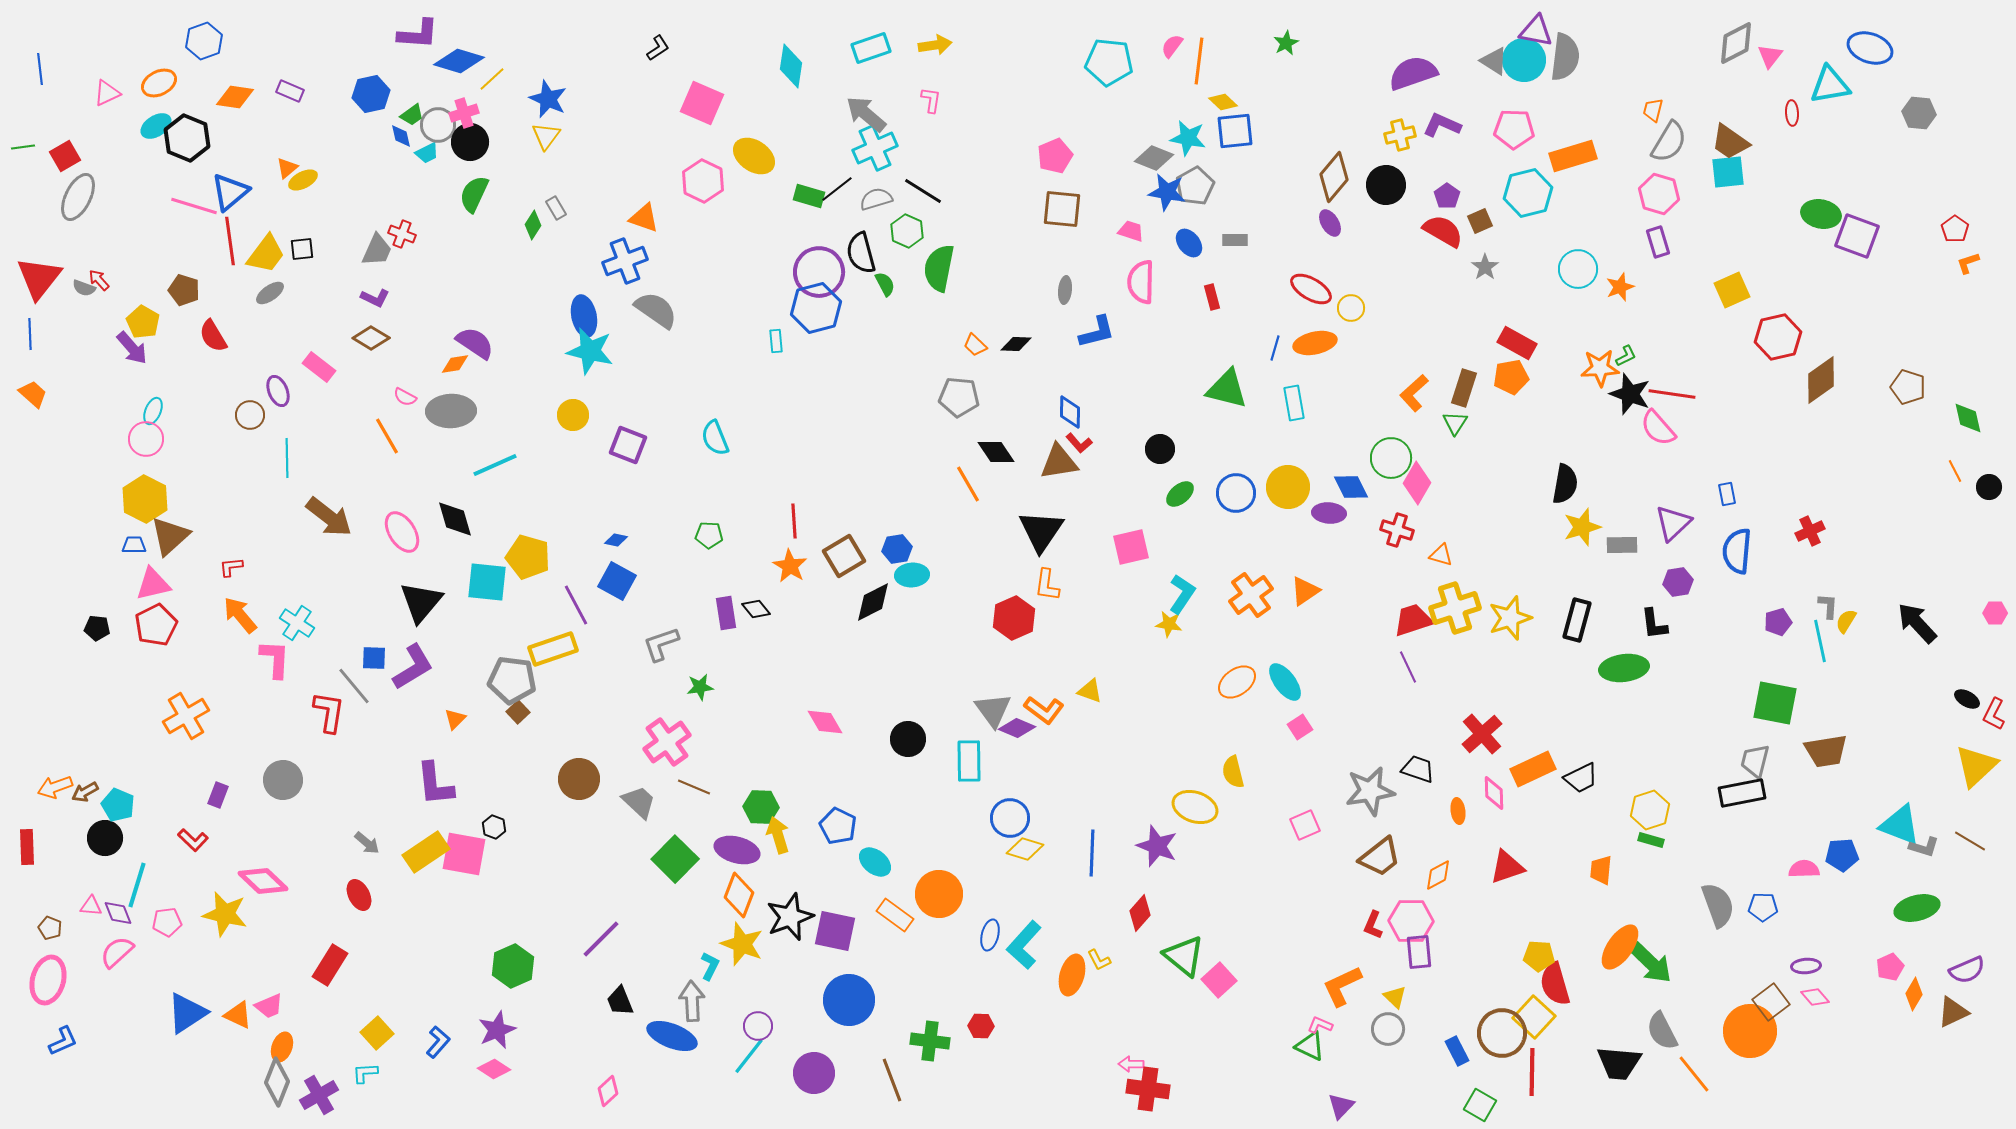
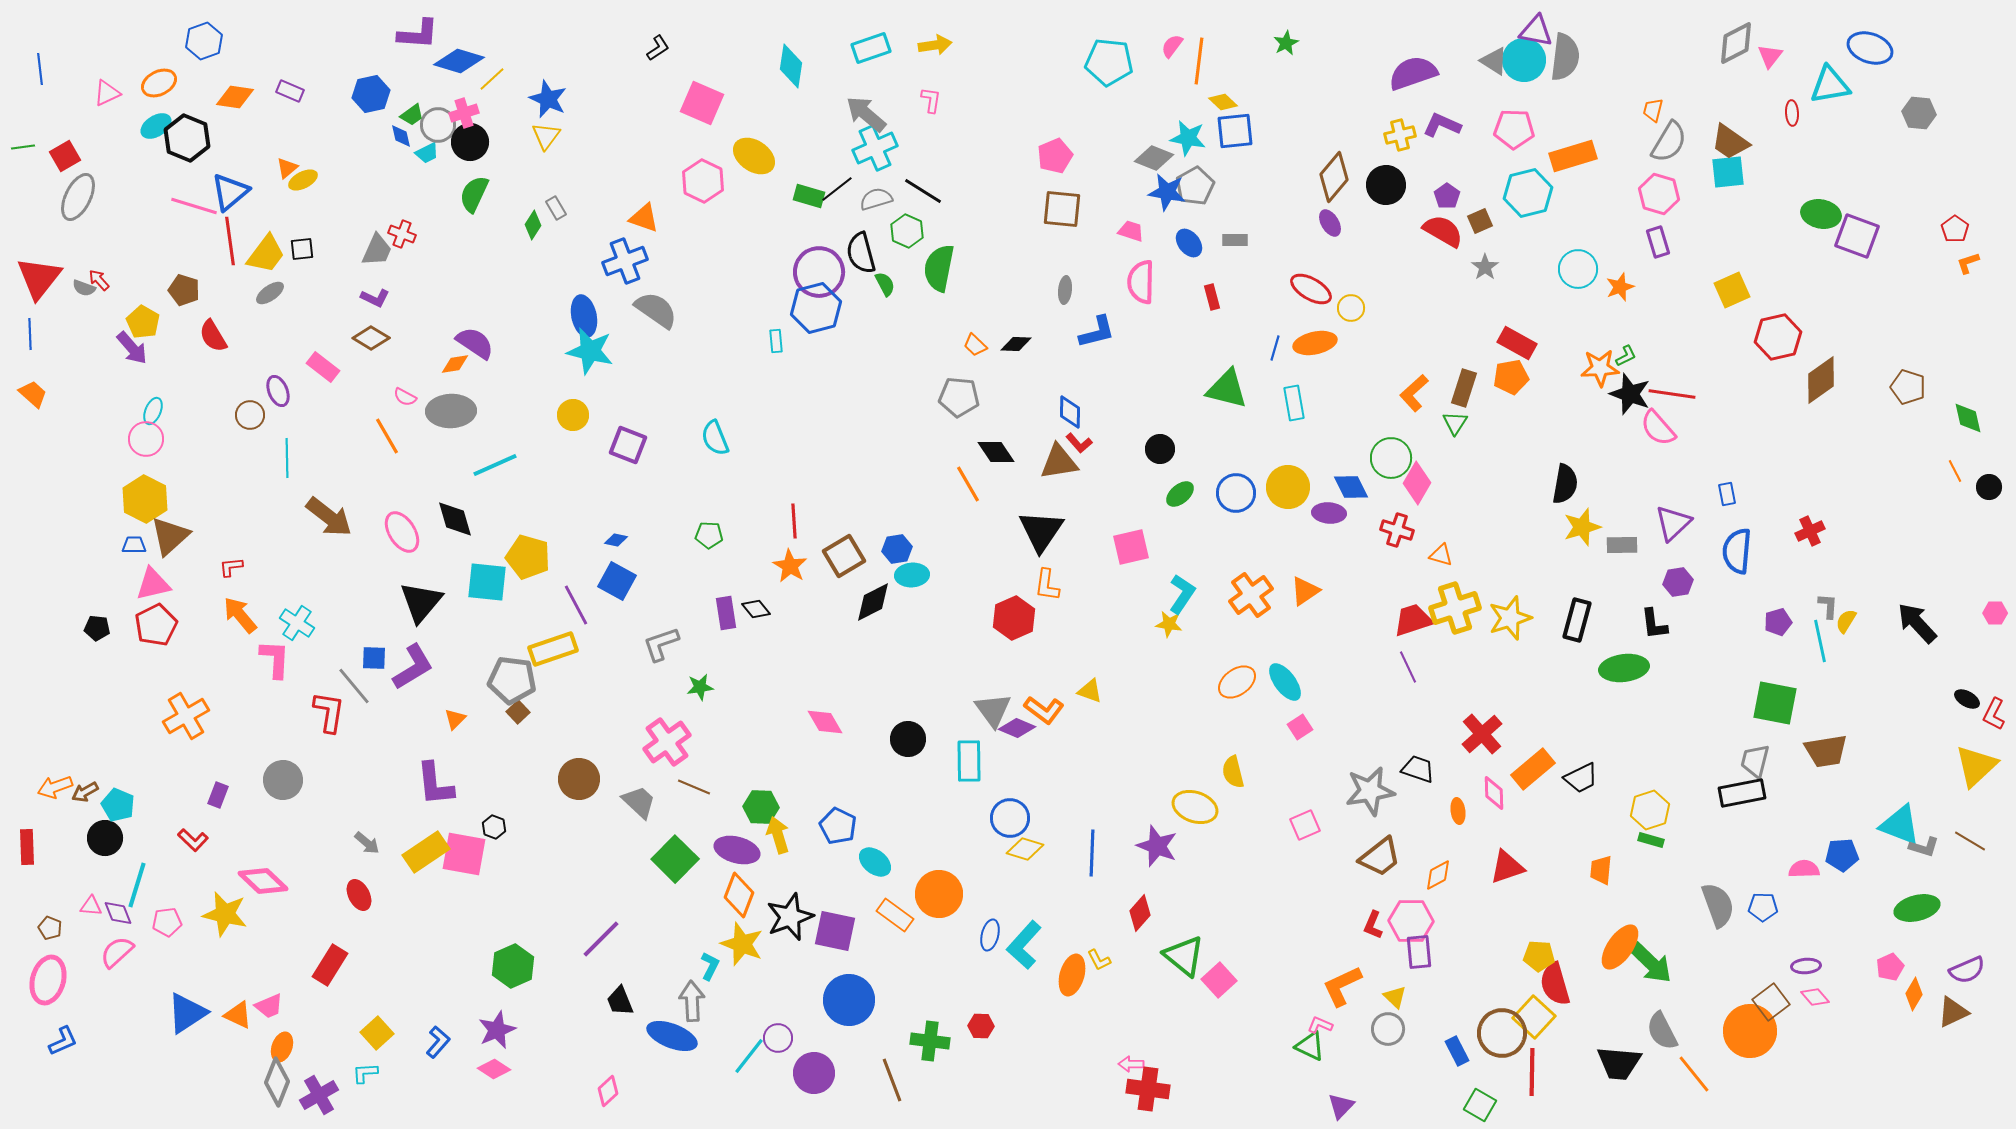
pink rectangle at (319, 367): moved 4 px right
orange rectangle at (1533, 769): rotated 15 degrees counterclockwise
purple circle at (758, 1026): moved 20 px right, 12 px down
